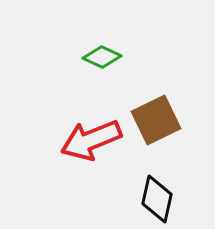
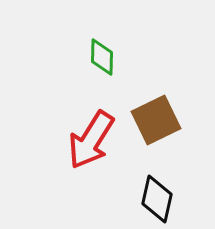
green diamond: rotated 66 degrees clockwise
red arrow: rotated 36 degrees counterclockwise
